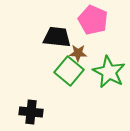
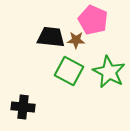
black trapezoid: moved 6 px left
brown star: moved 2 px left, 13 px up
green square: rotated 12 degrees counterclockwise
black cross: moved 8 px left, 5 px up
